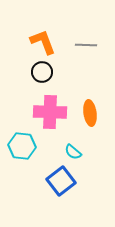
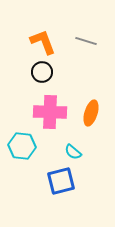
gray line: moved 4 px up; rotated 15 degrees clockwise
orange ellipse: moved 1 px right; rotated 25 degrees clockwise
blue square: rotated 24 degrees clockwise
